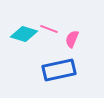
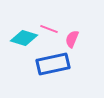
cyan diamond: moved 4 px down
blue rectangle: moved 6 px left, 6 px up
